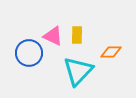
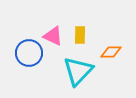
yellow rectangle: moved 3 px right
